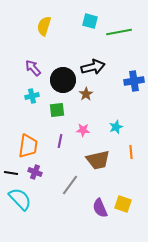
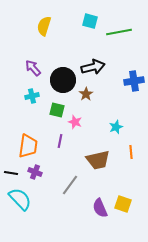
green square: rotated 21 degrees clockwise
pink star: moved 8 px left, 8 px up; rotated 16 degrees clockwise
